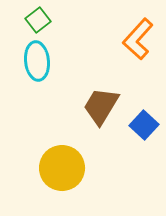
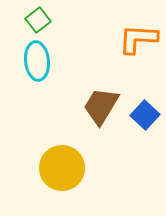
orange L-shape: rotated 51 degrees clockwise
blue square: moved 1 px right, 10 px up
